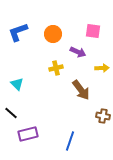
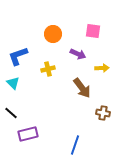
blue L-shape: moved 24 px down
purple arrow: moved 2 px down
yellow cross: moved 8 px left, 1 px down
cyan triangle: moved 4 px left, 1 px up
brown arrow: moved 1 px right, 2 px up
brown cross: moved 3 px up
blue line: moved 5 px right, 4 px down
